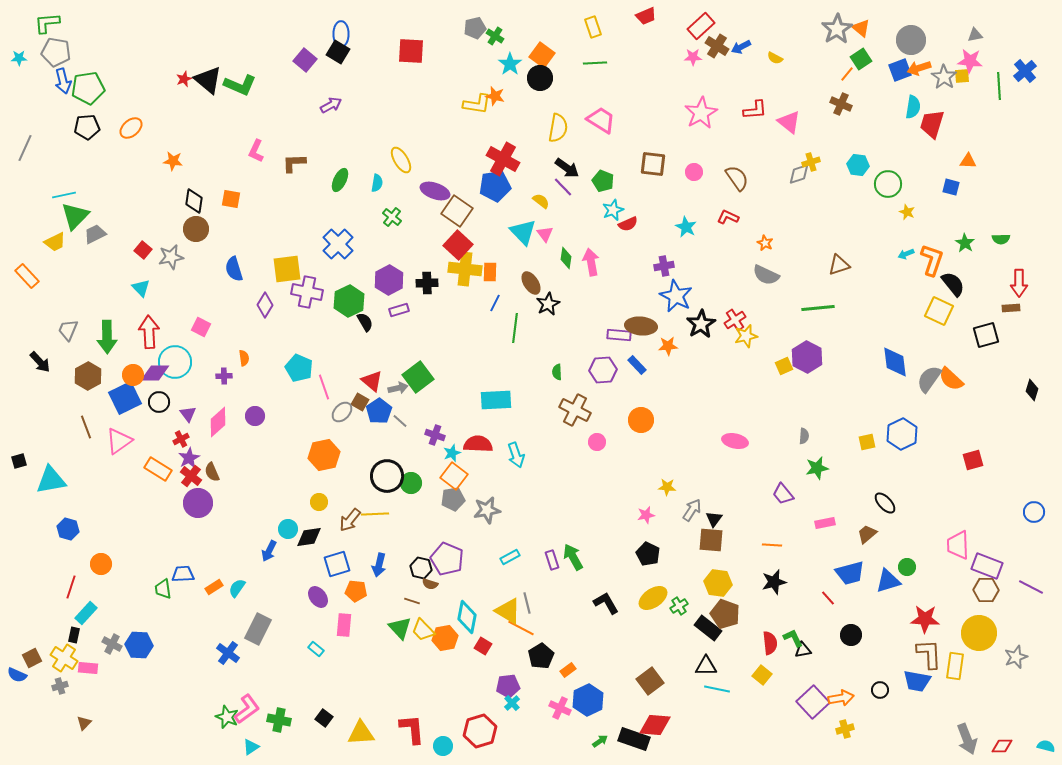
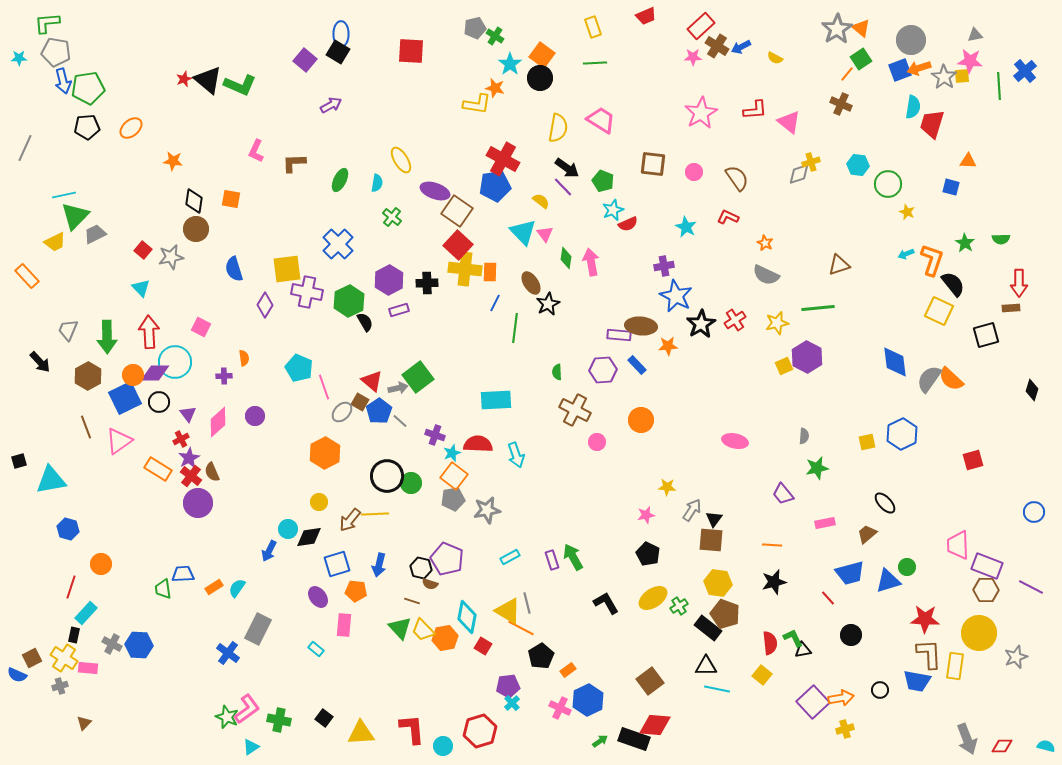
orange star at (495, 96): moved 8 px up
yellow star at (746, 336): moved 31 px right, 13 px up
orange hexagon at (324, 455): moved 1 px right, 2 px up; rotated 16 degrees counterclockwise
